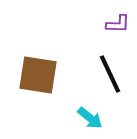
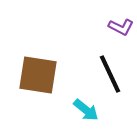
purple L-shape: moved 3 px right, 3 px down; rotated 25 degrees clockwise
cyan arrow: moved 4 px left, 8 px up
